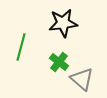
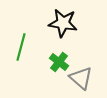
black star: rotated 16 degrees clockwise
gray triangle: moved 1 px left, 1 px up
